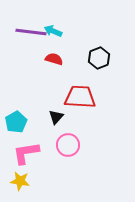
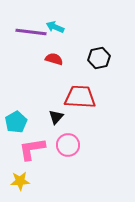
cyan arrow: moved 2 px right, 4 px up
black hexagon: rotated 10 degrees clockwise
pink L-shape: moved 6 px right, 4 px up
yellow star: rotated 12 degrees counterclockwise
